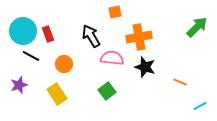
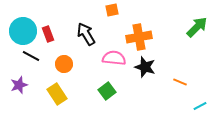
orange square: moved 3 px left, 2 px up
black arrow: moved 5 px left, 2 px up
pink semicircle: moved 2 px right
